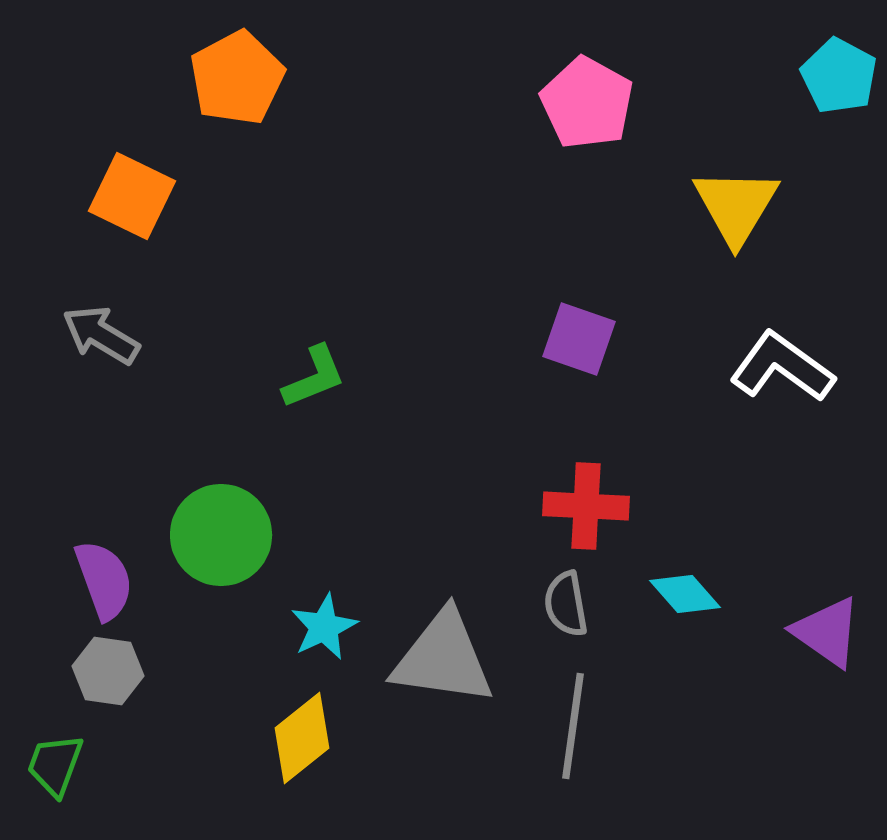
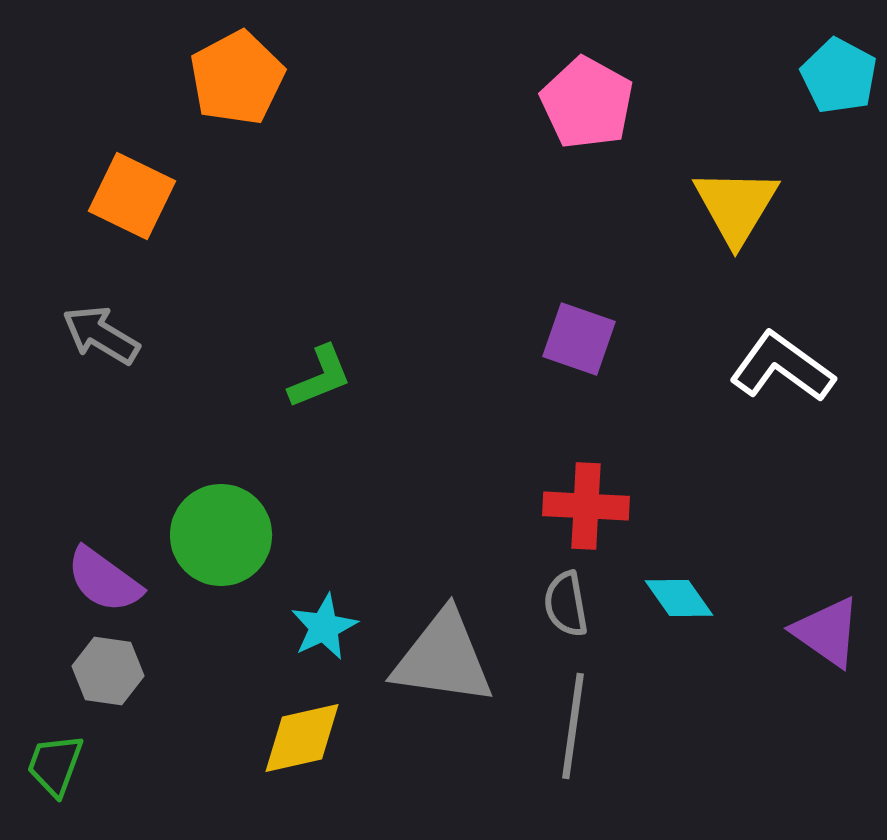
green L-shape: moved 6 px right
purple semicircle: rotated 146 degrees clockwise
cyan diamond: moved 6 px left, 4 px down; rotated 6 degrees clockwise
yellow diamond: rotated 26 degrees clockwise
